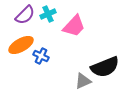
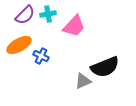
cyan cross: rotated 14 degrees clockwise
orange ellipse: moved 2 px left
